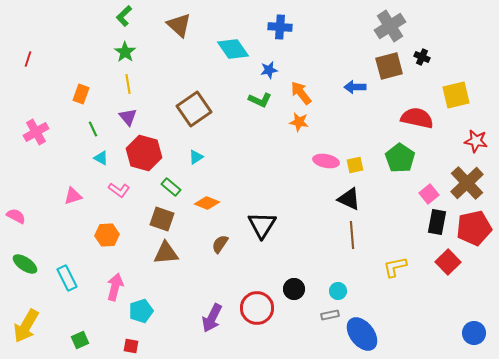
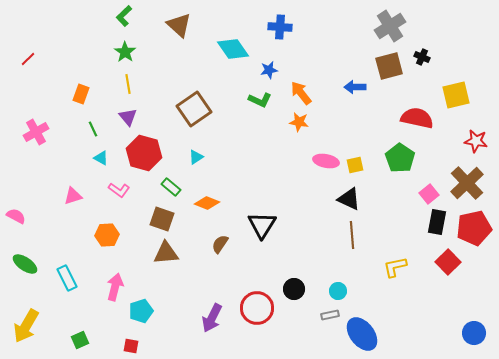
red line at (28, 59): rotated 28 degrees clockwise
